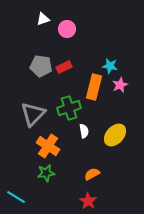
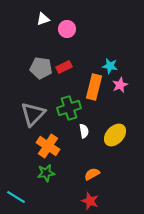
gray pentagon: moved 2 px down
red star: moved 2 px right; rotated 12 degrees counterclockwise
